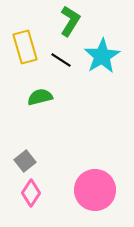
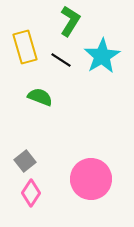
green semicircle: rotated 35 degrees clockwise
pink circle: moved 4 px left, 11 px up
